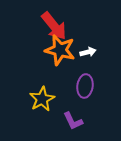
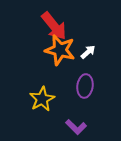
white arrow: rotated 28 degrees counterclockwise
purple L-shape: moved 3 px right, 6 px down; rotated 20 degrees counterclockwise
